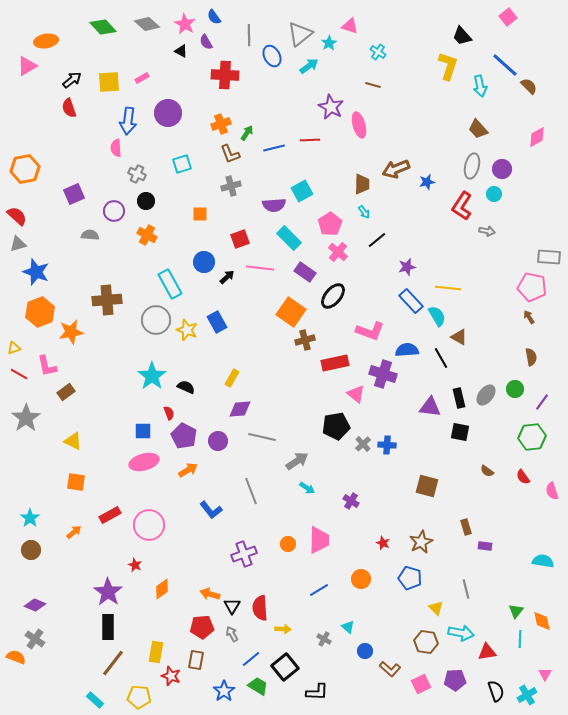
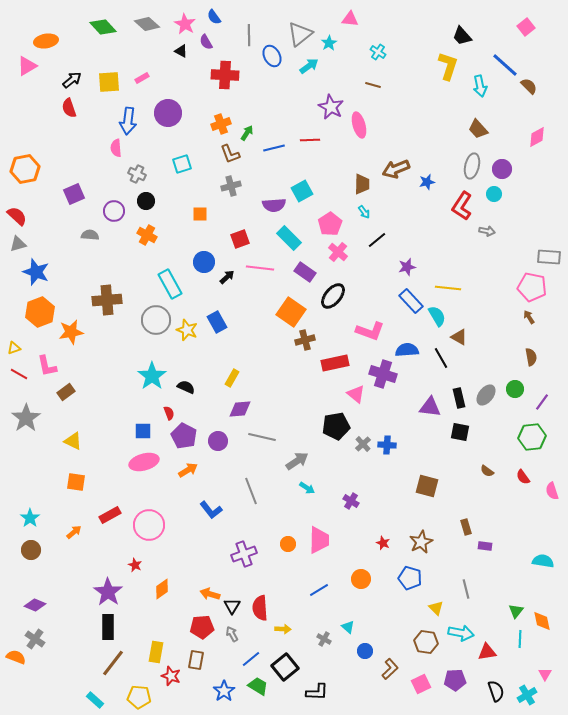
pink square at (508, 17): moved 18 px right, 10 px down
pink triangle at (350, 26): moved 7 px up; rotated 12 degrees counterclockwise
brown L-shape at (390, 669): rotated 85 degrees counterclockwise
